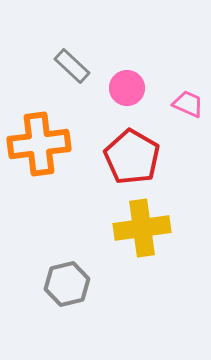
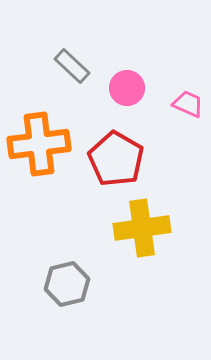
red pentagon: moved 16 px left, 2 px down
